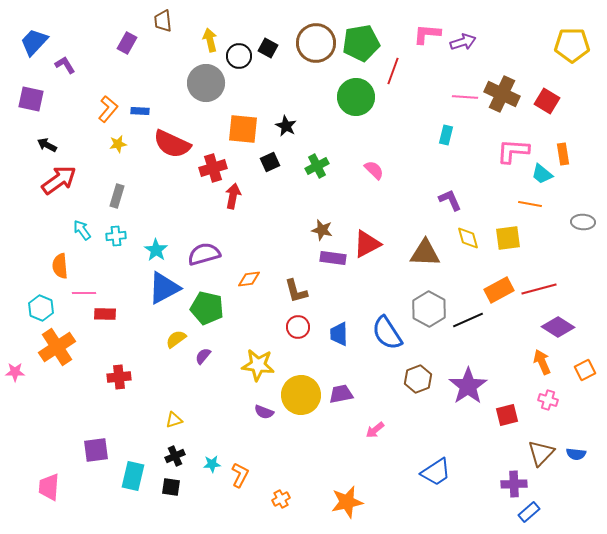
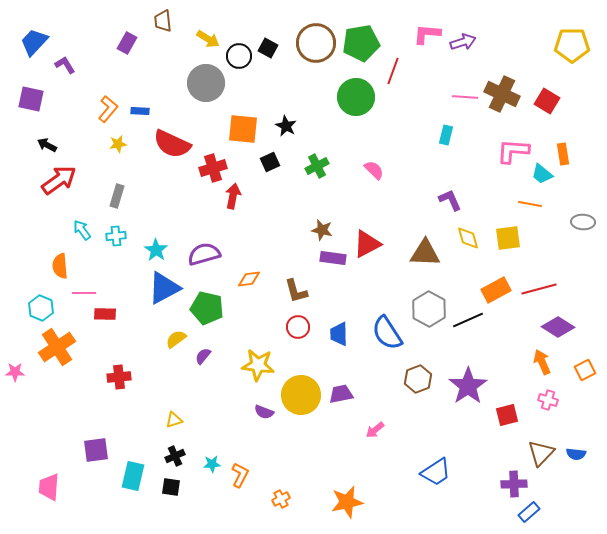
yellow arrow at (210, 40): moved 2 px left, 1 px up; rotated 135 degrees clockwise
orange rectangle at (499, 290): moved 3 px left
